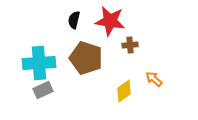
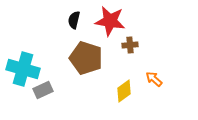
cyan cross: moved 16 px left, 6 px down; rotated 20 degrees clockwise
